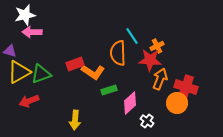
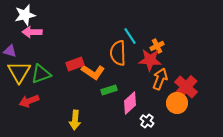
cyan line: moved 2 px left
yellow triangle: rotated 30 degrees counterclockwise
red cross: rotated 25 degrees clockwise
